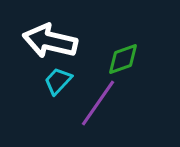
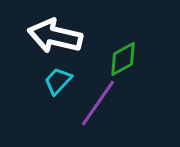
white arrow: moved 5 px right, 5 px up
green diamond: rotated 9 degrees counterclockwise
